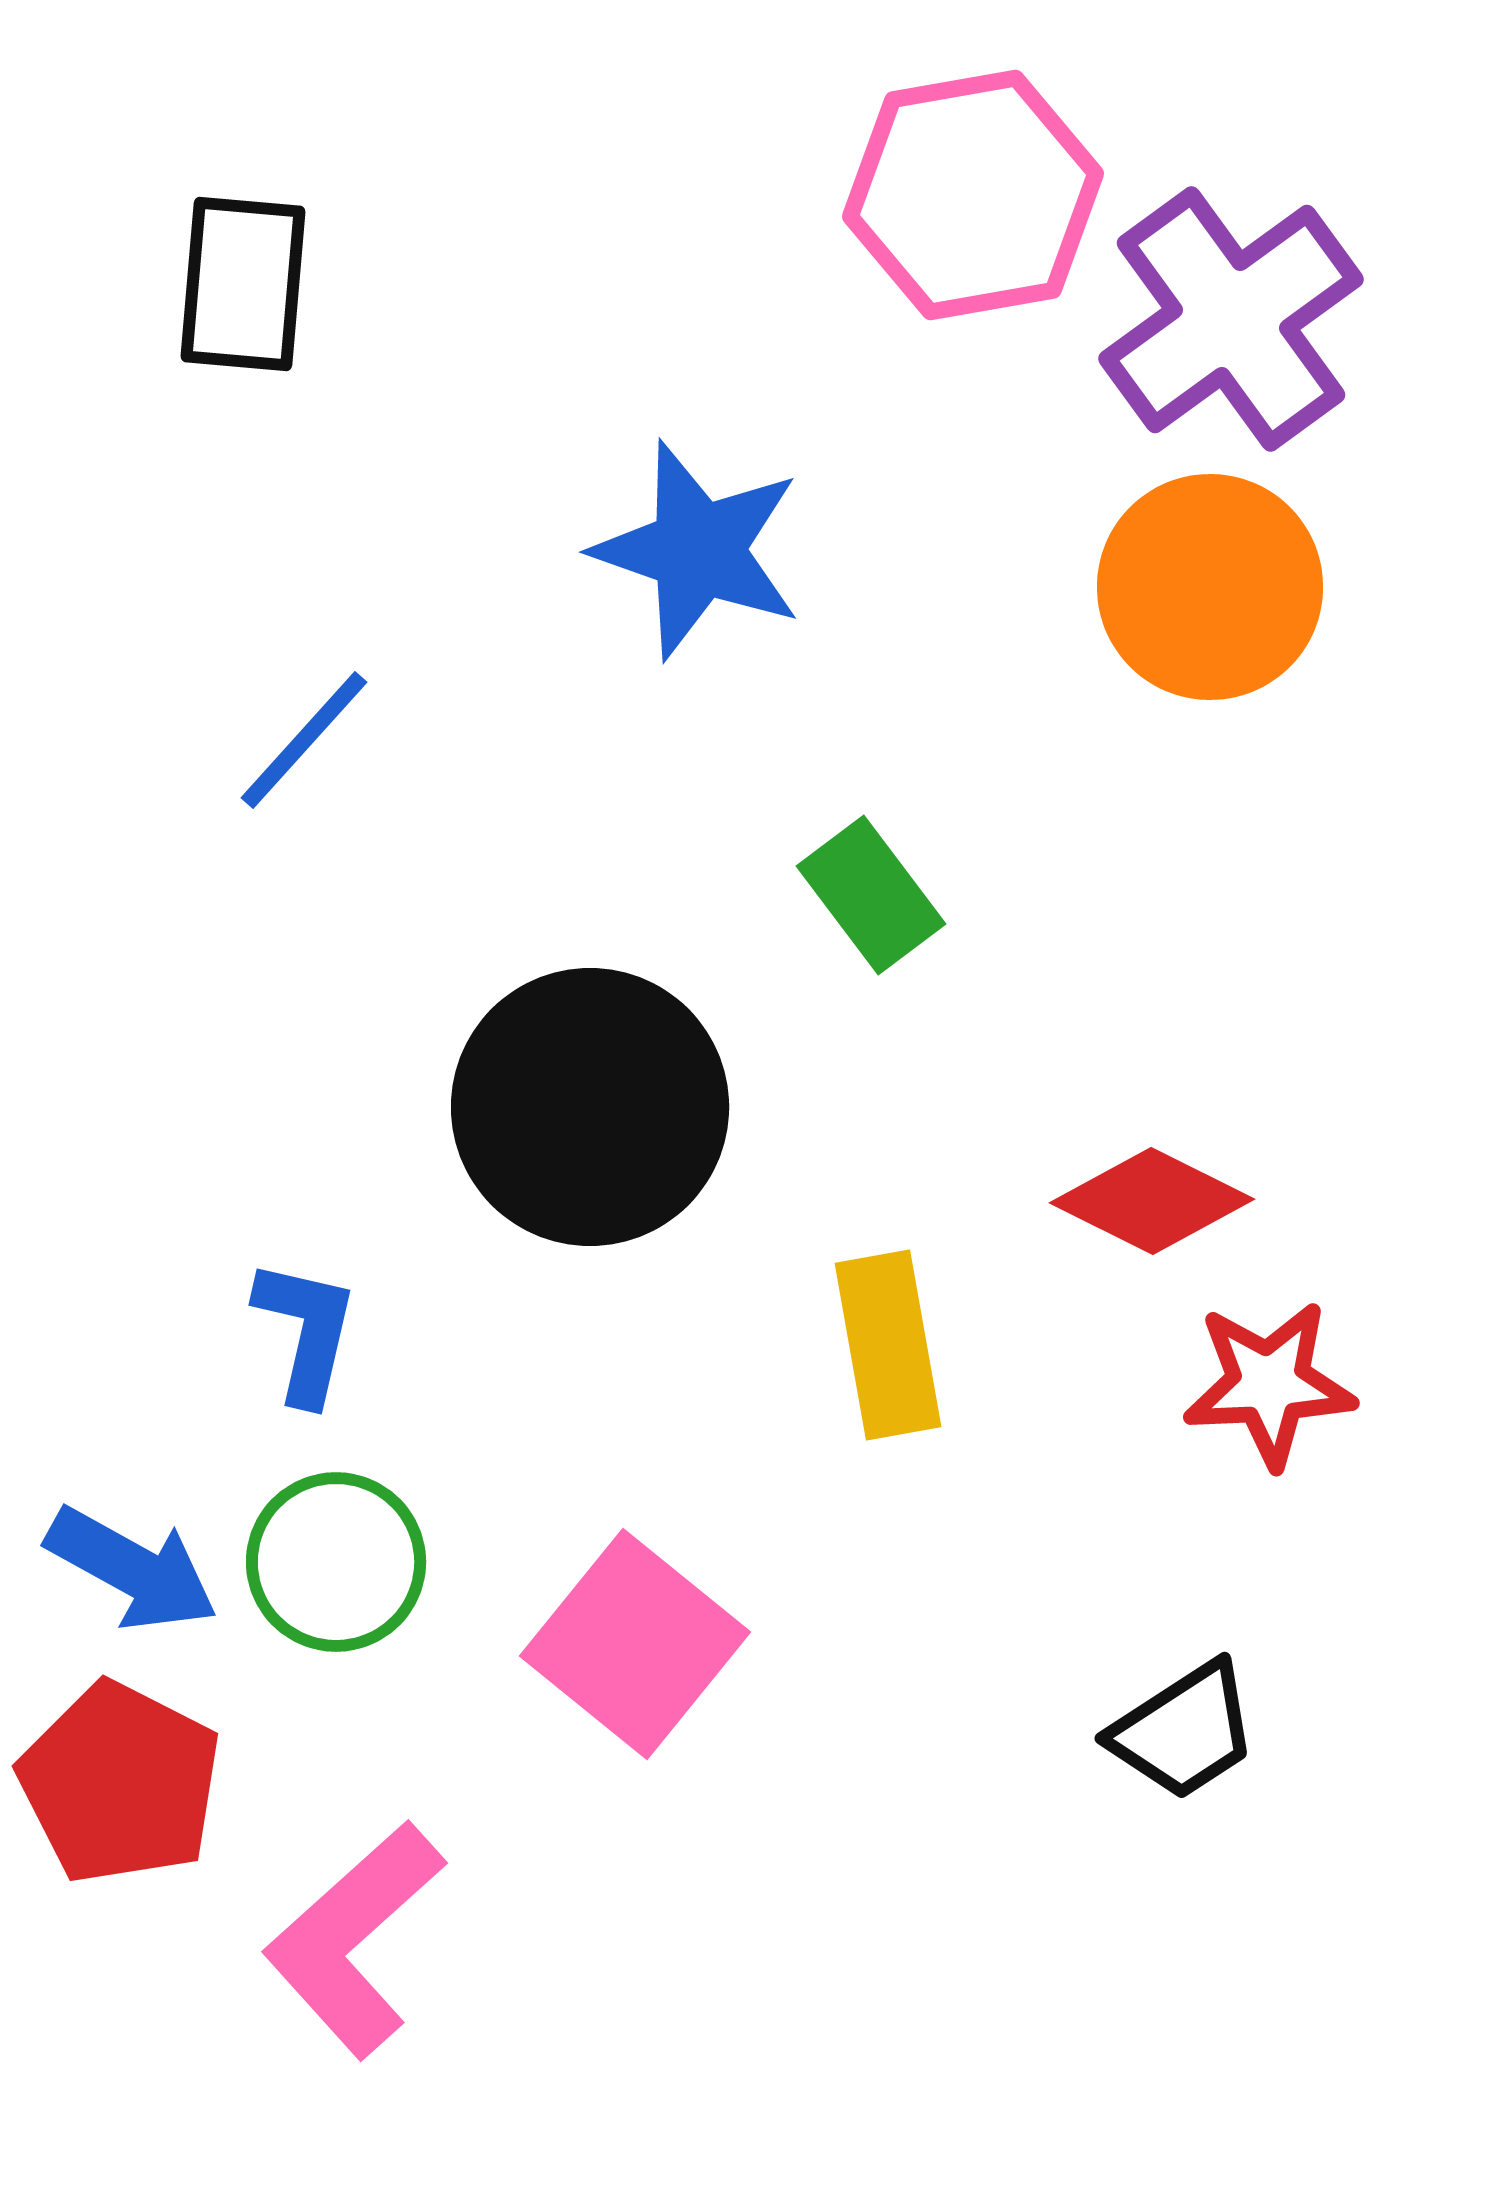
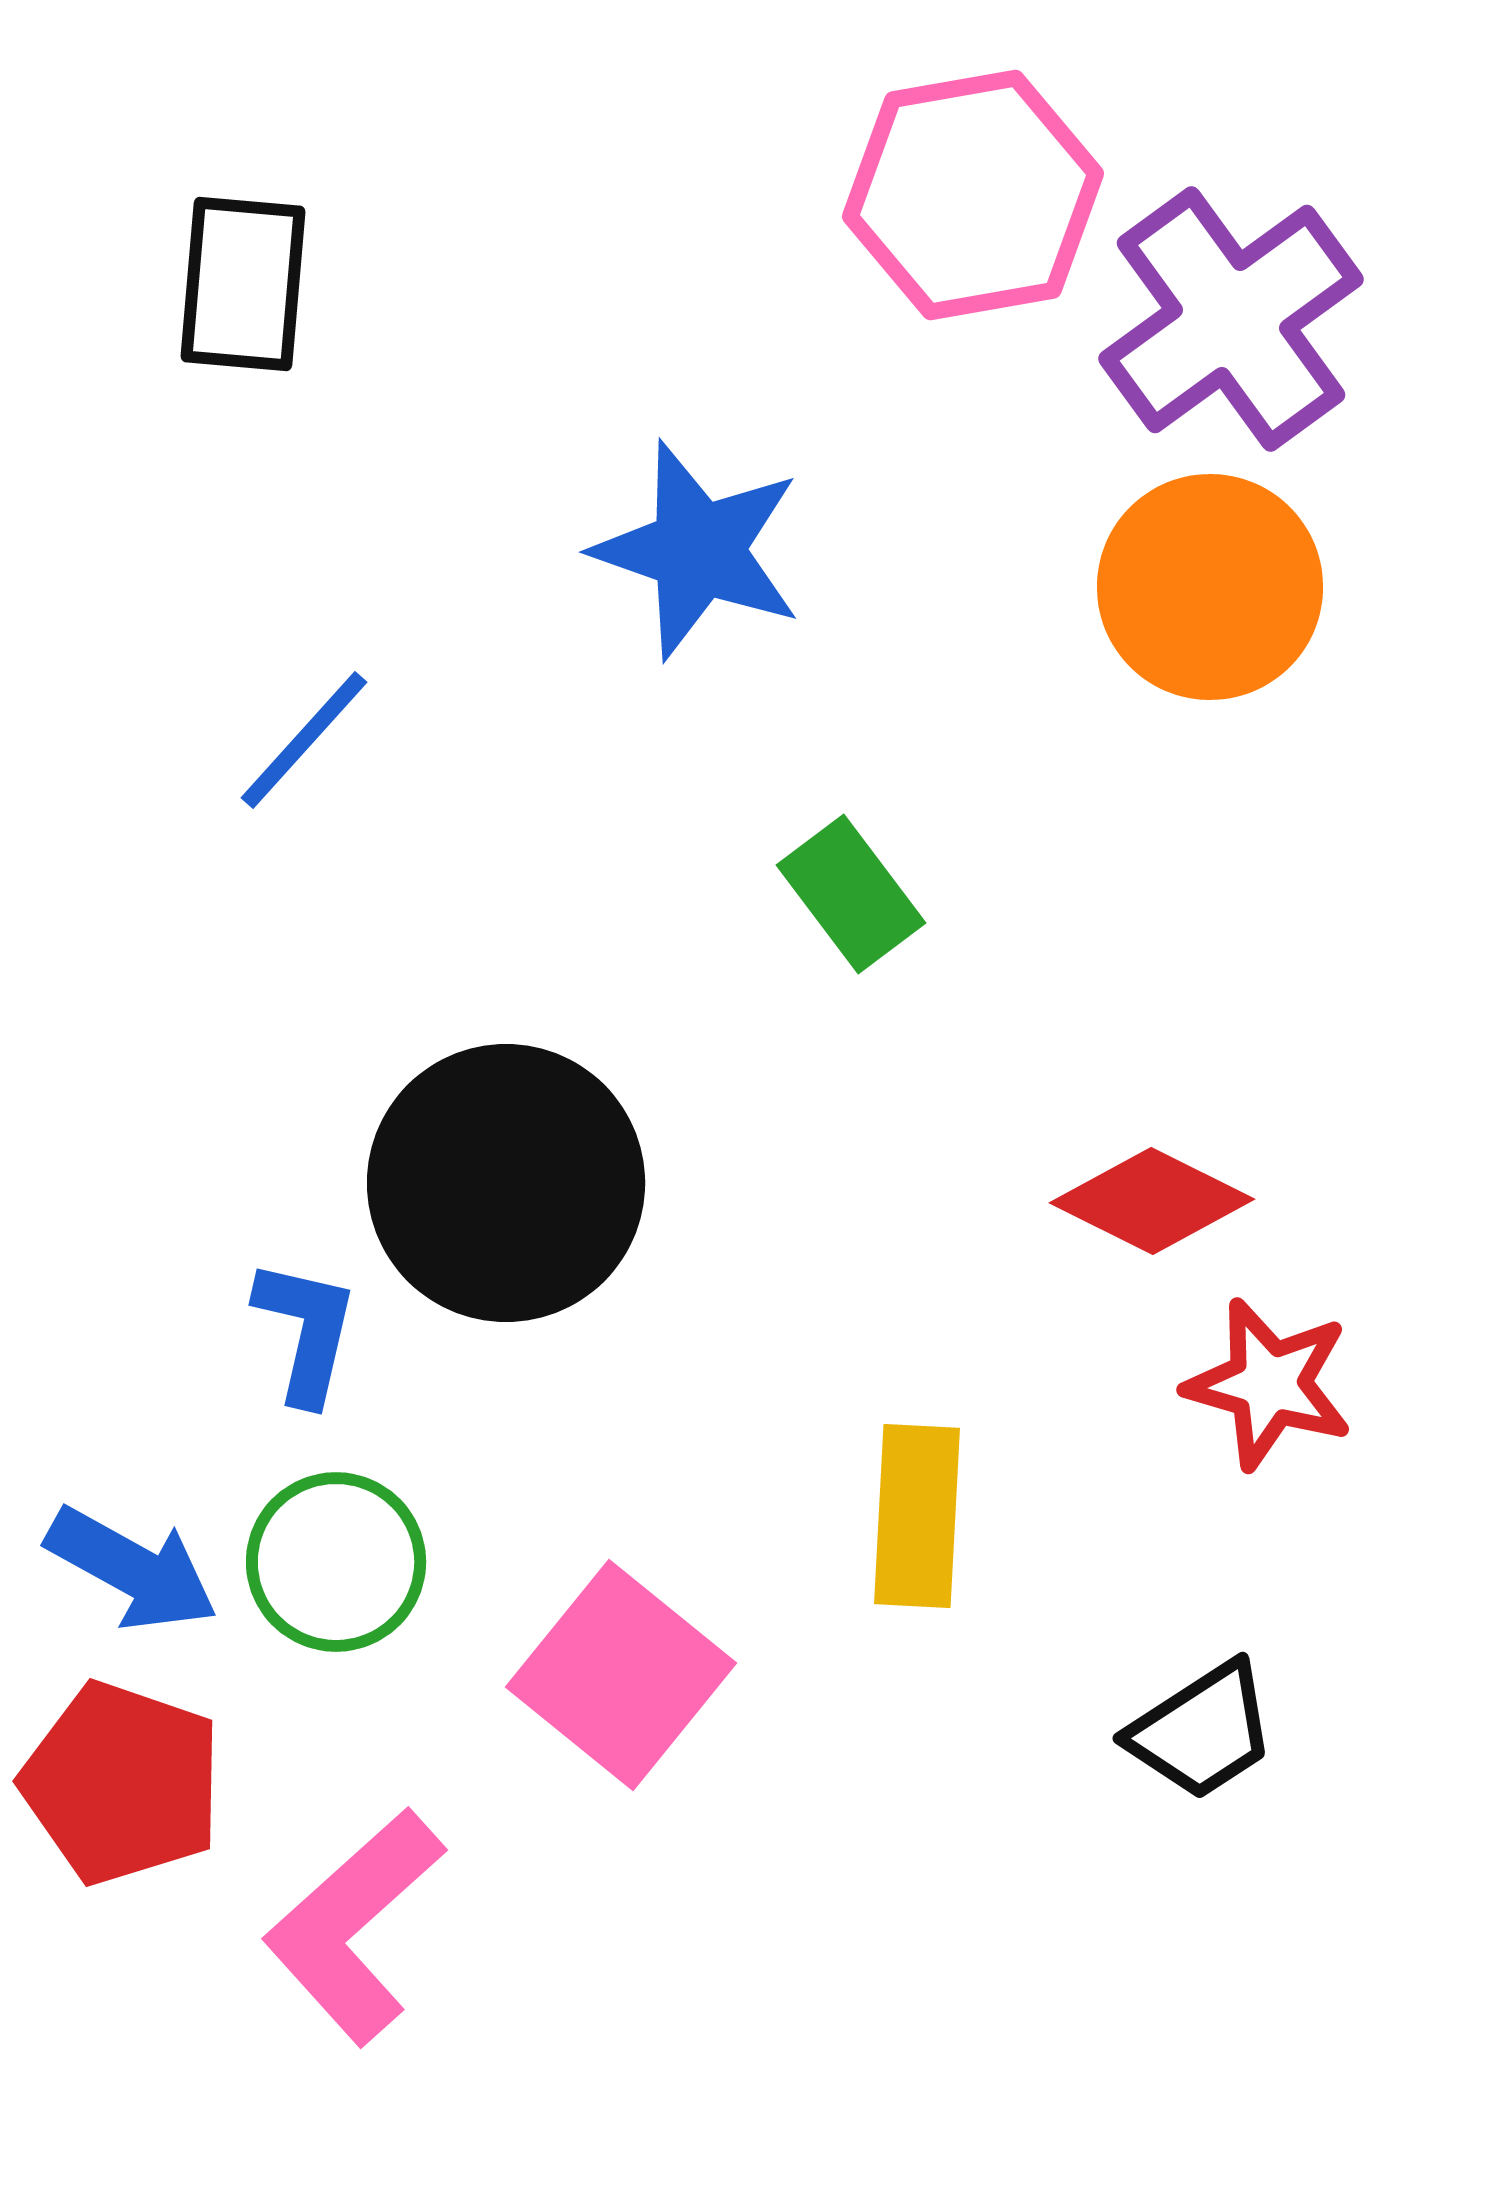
green rectangle: moved 20 px left, 1 px up
black circle: moved 84 px left, 76 px down
yellow rectangle: moved 29 px right, 171 px down; rotated 13 degrees clockwise
red star: rotated 19 degrees clockwise
pink square: moved 14 px left, 31 px down
black trapezoid: moved 18 px right
red pentagon: moved 2 px right; rotated 8 degrees counterclockwise
pink L-shape: moved 13 px up
